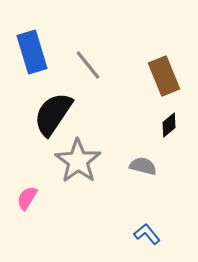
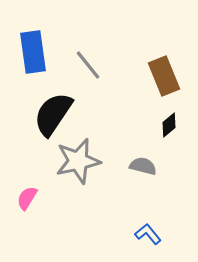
blue rectangle: moved 1 px right; rotated 9 degrees clockwise
gray star: rotated 24 degrees clockwise
blue L-shape: moved 1 px right
